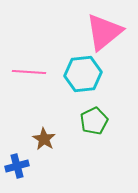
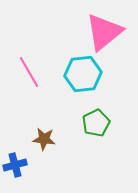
pink line: rotated 56 degrees clockwise
green pentagon: moved 2 px right, 2 px down
brown star: rotated 25 degrees counterclockwise
blue cross: moved 2 px left, 1 px up
